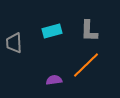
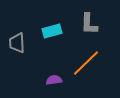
gray L-shape: moved 7 px up
gray trapezoid: moved 3 px right
orange line: moved 2 px up
